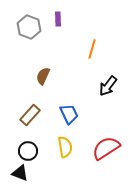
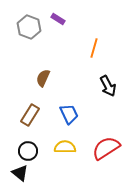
purple rectangle: rotated 56 degrees counterclockwise
orange line: moved 2 px right, 1 px up
brown semicircle: moved 2 px down
black arrow: rotated 65 degrees counterclockwise
brown rectangle: rotated 10 degrees counterclockwise
yellow semicircle: rotated 80 degrees counterclockwise
black triangle: rotated 18 degrees clockwise
